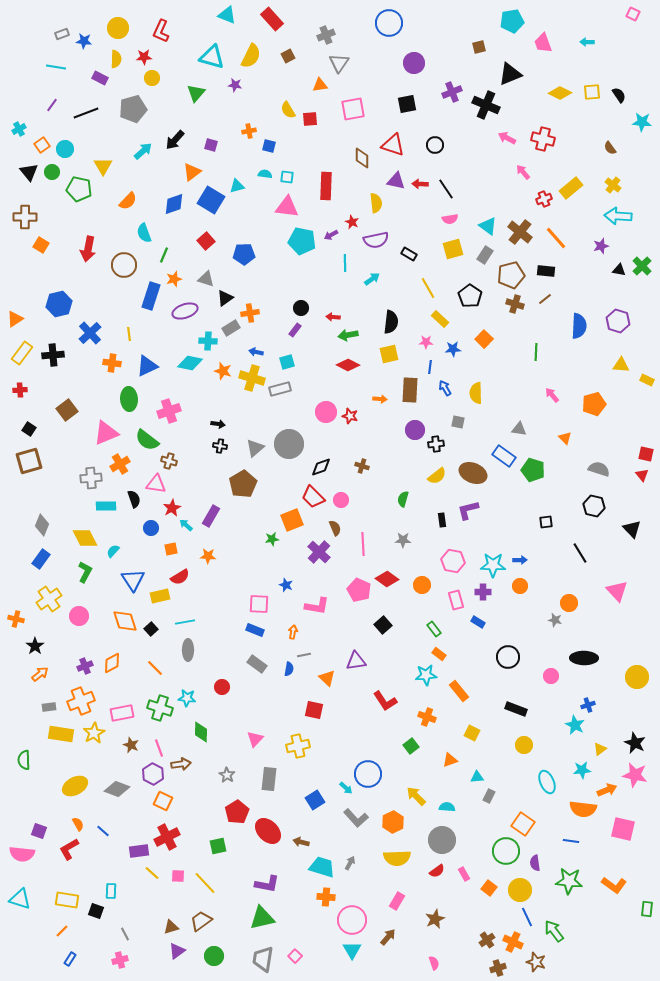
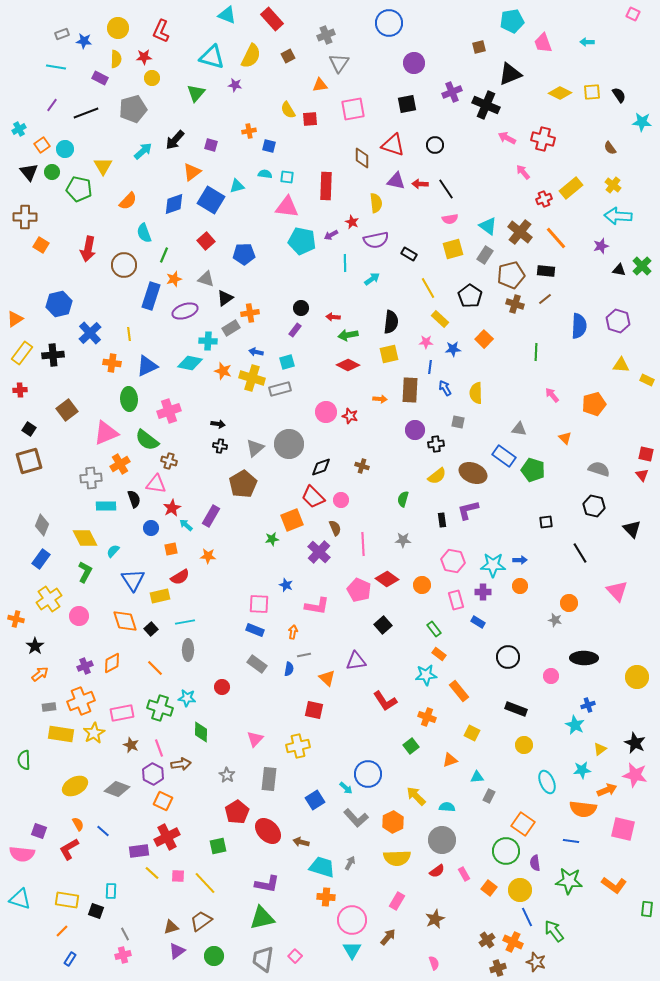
pink cross at (120, 960): moved 3 px right, 5 px up
